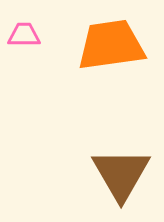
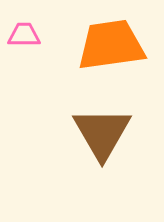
brown triangle: moved 19 px left, 41 px up
